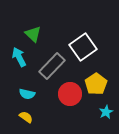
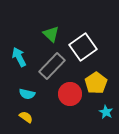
green triangle: moved 18 px right
yellow pentagon: moved 1 px up
cyan star: rotated 16 degrees counterclockwise
